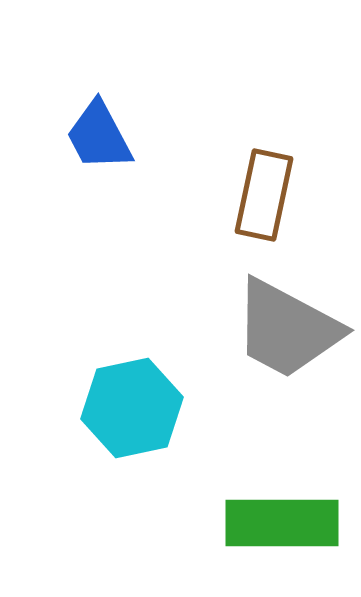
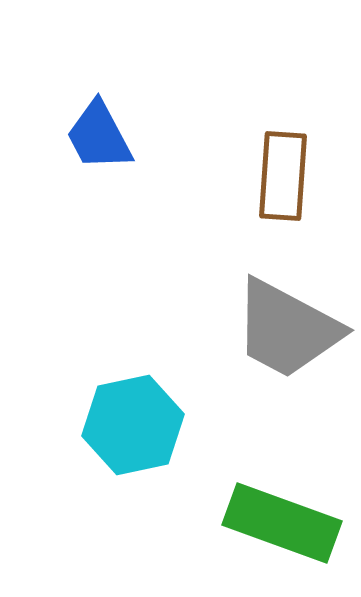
brown rectangle: moved 19 px right, 19 px up; rotated 8 degrees counterclockwise
cyan hexagon: moved 1 px right, 17 px down
green rectangle: rotated 20 degrees clockwise
